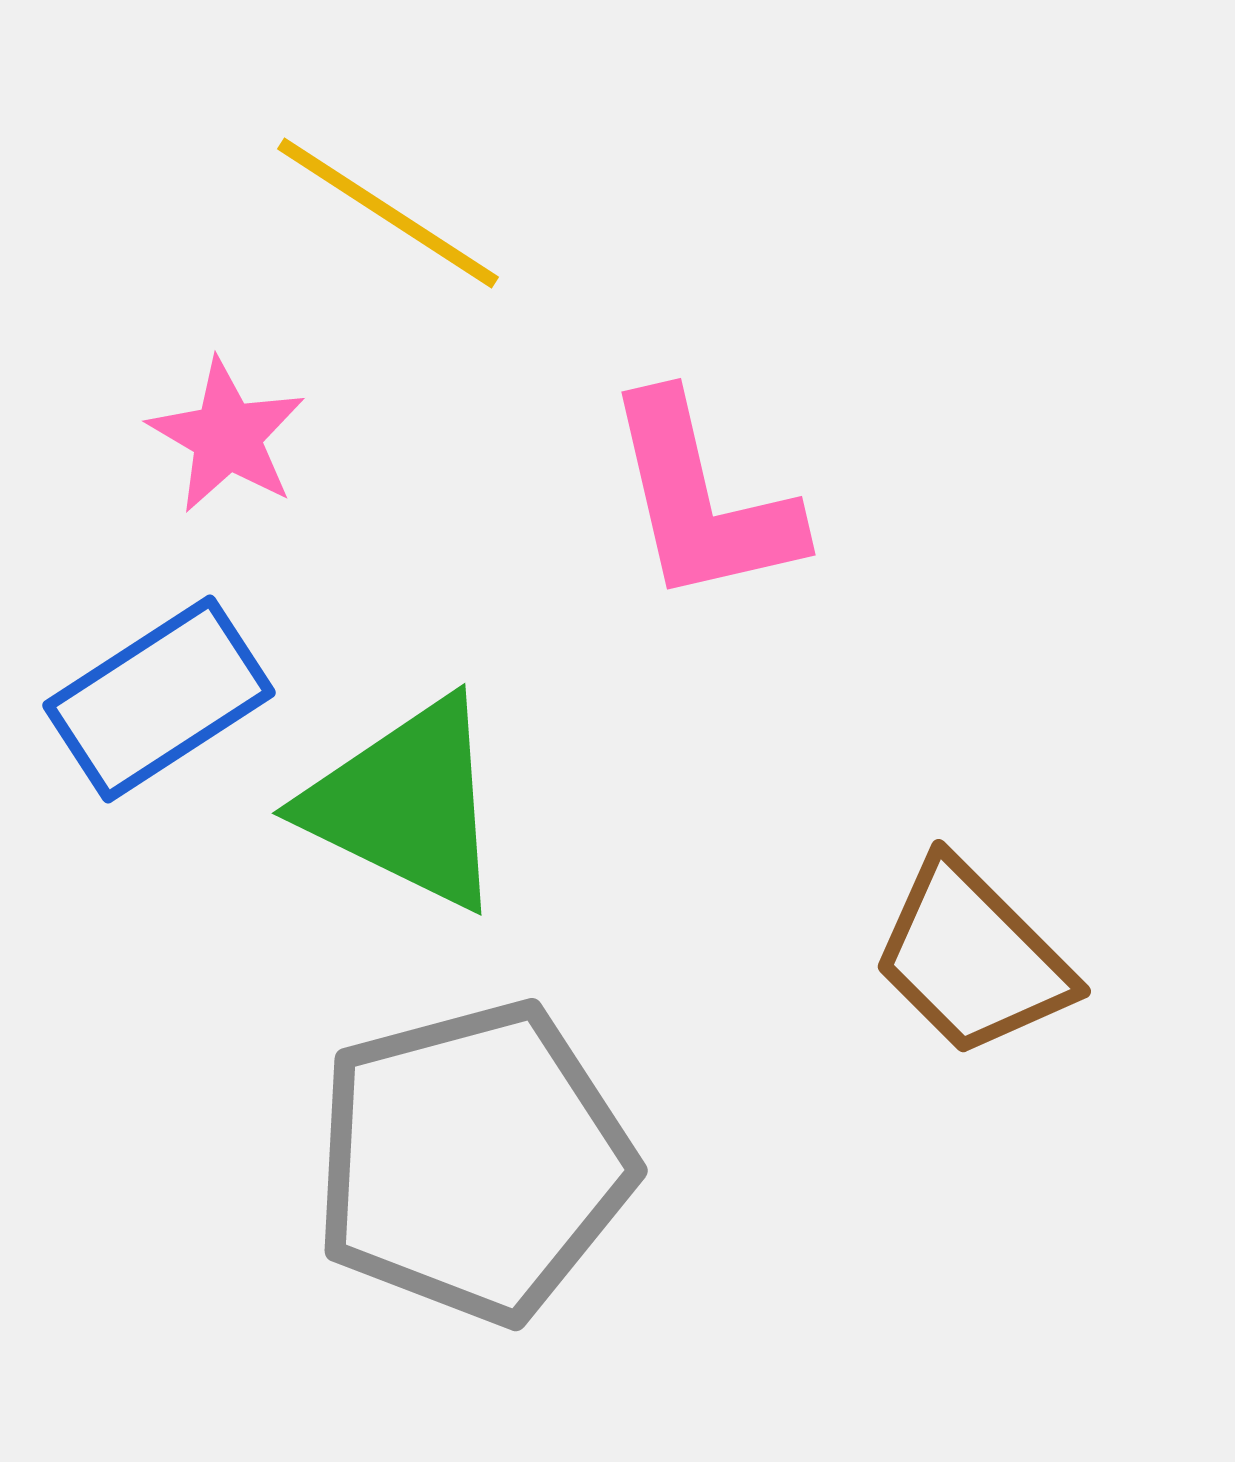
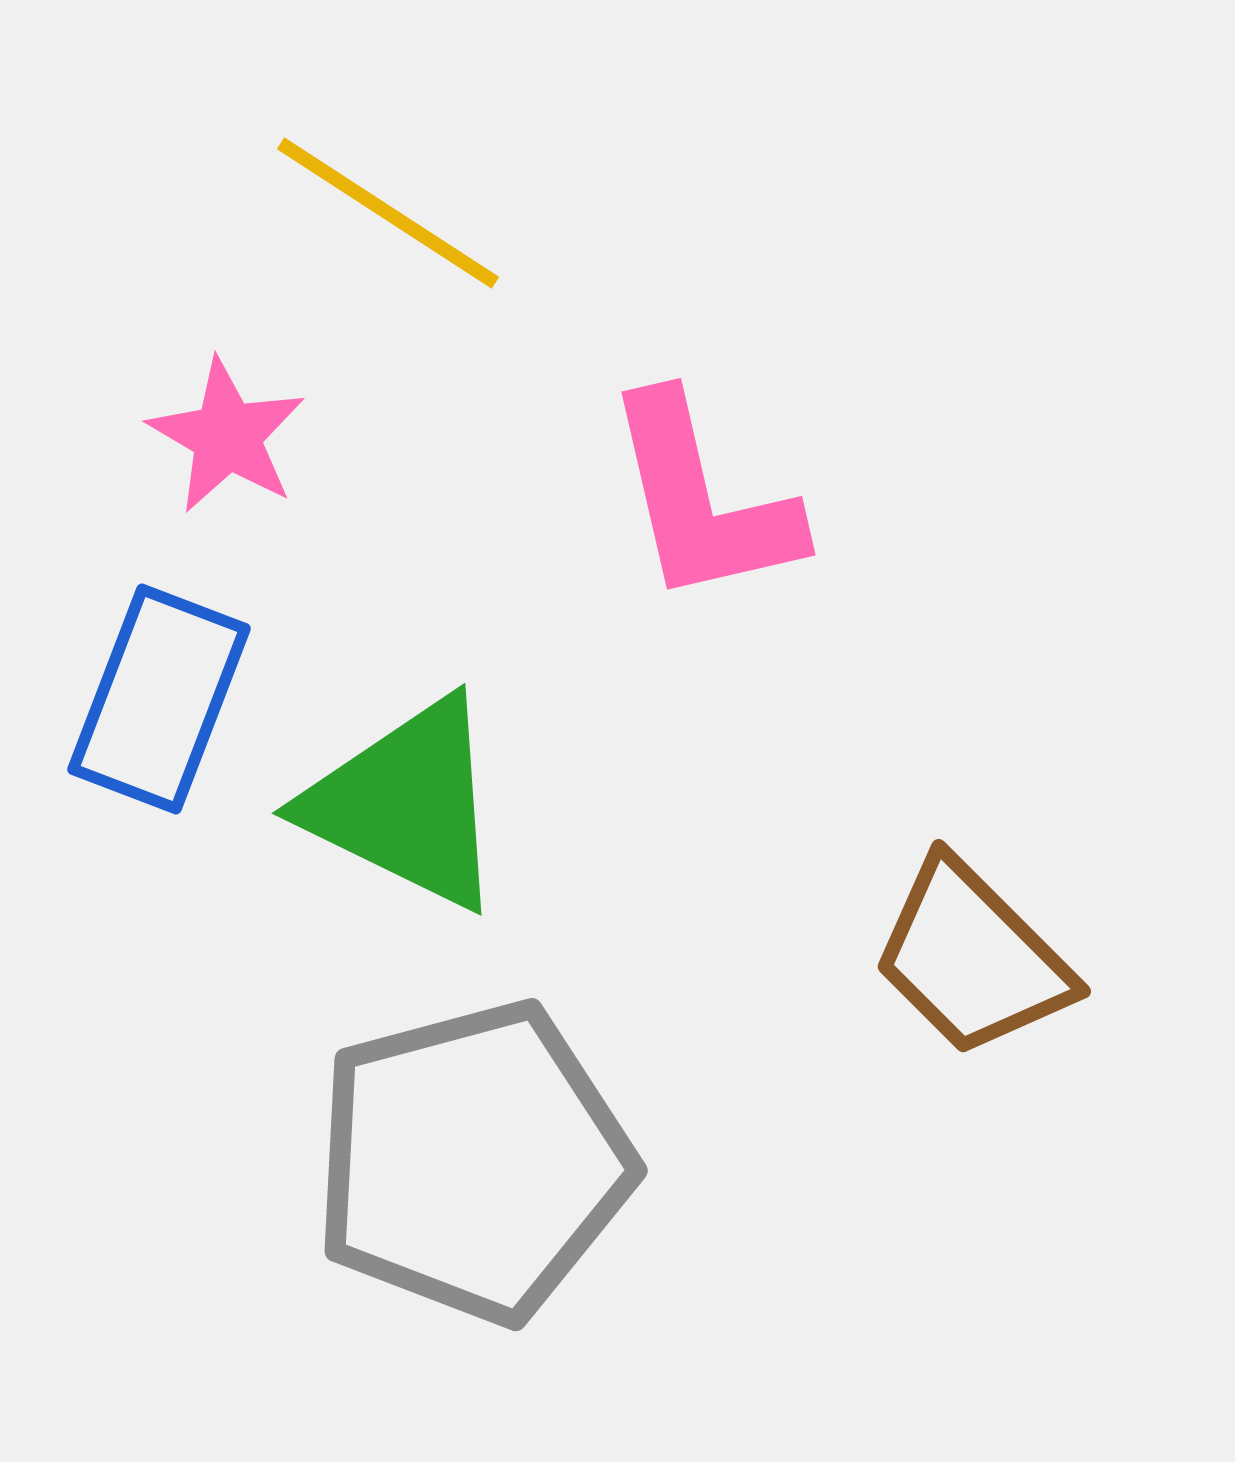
blue rectangle: rotated 36 degrees counterclockwise
